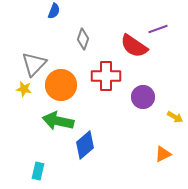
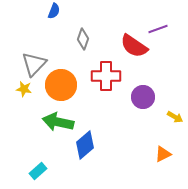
green arrow: moved 1 px down
cyan rectangle: rotated 36 degrees clockwise
